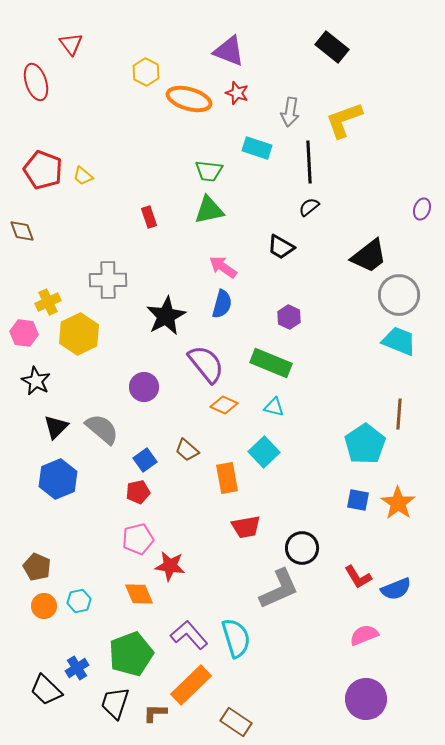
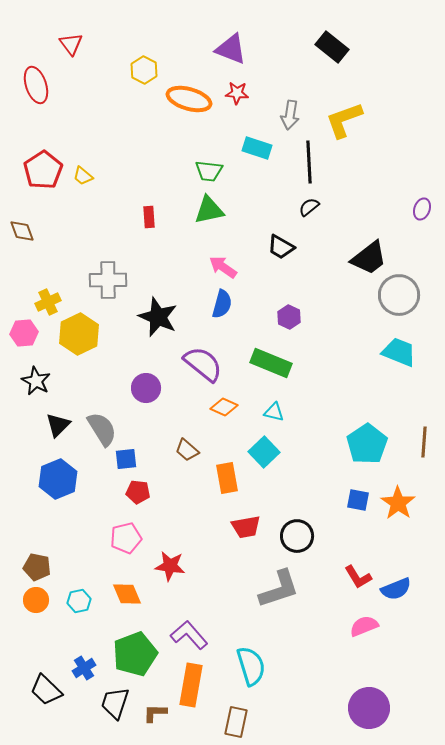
purple triangle at (229, 51): moved 2 px right, 2 px up
yellow hexagon at (146, 72): moved 2 px left, 2 px up
red ellipse at (36, 82): moved 3 px down
red star at (237, 93): rotated 15 degrees counterclockwise
gray arrow at (290, 112): moved 3 px down
red pentagon at (43, 170): rotated 18 degrees clockwise
red rectangle at (149, 217): rotated 15 degrees clockwise
black trapezoid at (369, 256): moved 2 px down
black star at (166, 316): moved 8 px left, 1 px down; rotated 21 degrees counterclockwise
pink hexagon at (24, 333): rotated 12 degrees counterclockwise
cyan trapezoid at (399, 341): moved 11 px down
purple semicircle at (206, 364): moved 3 px left; rotated 12 degrees counterclockwise
purple circle at (144, 387): moved 2 px right, 1 px down
orange diamond at (224, 405): moved 2 px down
cyan triangle at (274, 407): moved 5 px down
brown line at (399, 414): moved 25 px right, 28 px down
black triangle at (56, 427): moved 2 px right, 2 px up
gray semicircle at (102, 429): rotated 18 degrees clockwise
cyan pentagon at (365, 444): moved 2 px right
blue square at (145, 460): moved 19 px left, 1 px up; rotated 30 degrees clockwise
red pentagon at (138, 492): rotated 20 degrees clockwise
pink pentagon at (138, 539): moved 12 px left, 1 px up
black circle at (302, 548): moved 5 px left, 12 px up
brown pentagon at (37, 567): rotated 12 degrees counterclockwise
gray L-shape at (279, 589): rotated 6 degrees clockwise
orange diamond at (139, 594): moved 12 px left
orange circle at (44, 606): moved 8 px left, 6 px up
pink semicircle at (364, 635): moved 9 px up
cyan semicircle at (236, 638): moved 15 px right, 28 px down
green pentagon at (131, 654): moved 4 px right
blue cross at (77, 668): moved 7 px right
orange rectangle at (191, 685): rotated 36 degrees counterclockwise
purple circle at (366, 699): moved 3 px right, 9 px down
brown rectangle at (236, 722): rotated 68 degrees clockwise
